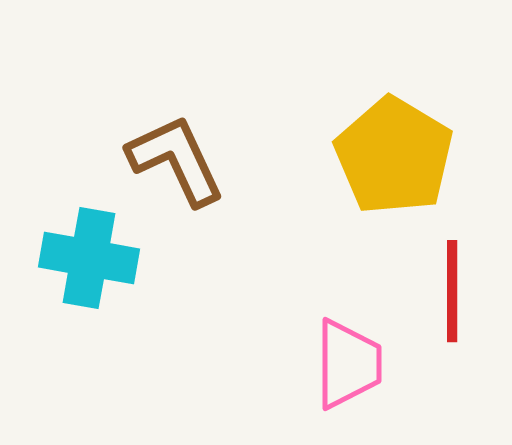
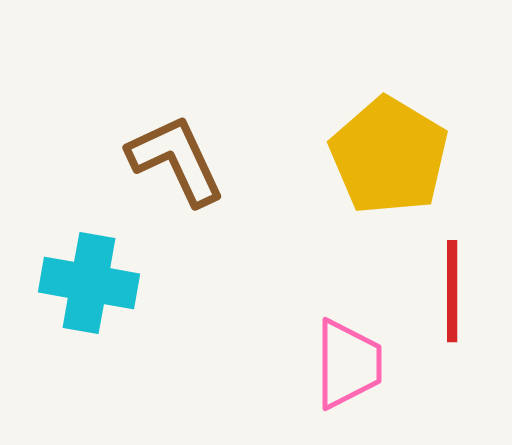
yellow pentagon: moved 5 px left
cyan cross: moved 25 px down
